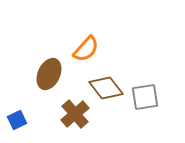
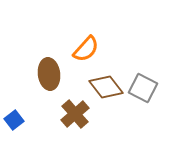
brown ellipse: rotated 32 degrees counterclockwise
brown diamond: moved 1 px up
gray square: moved 2 px left, 9 px up; rotated 36 degrees clockwise
blue square: moved 3 px left; rotated 12 degrees counterclockwise
